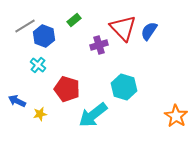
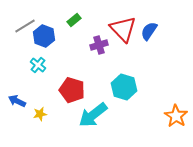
red triangle: moved 1 px down
red pentagon: moved 5 px right, 1 px down
